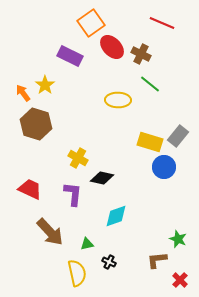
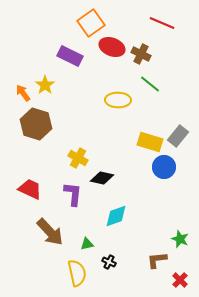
red ellipse: rotated 25 degrees counterclockwise
green star: moved 2 px right
